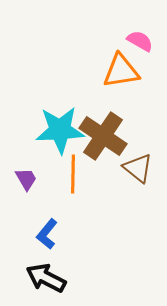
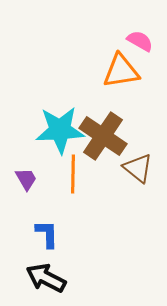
blue L-shape: rotated 140 degrees clockwise
